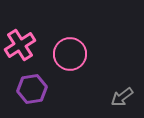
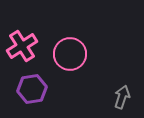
pink cross: moved 2 px right, 1 px down
gray arrow: rotated 145 degrees clockwise
